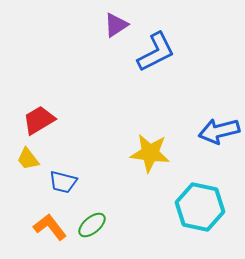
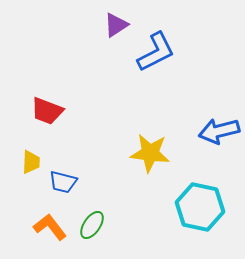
red trapezoid: moved 8 px right, 9 px up; rotated 128 degrees counterclockwise
yellow trapezoid: moved 3 px right, 3 px down; rotated 140 degrees counterclockwise
green ellipse: rotated 16 degrees counterclockwise
